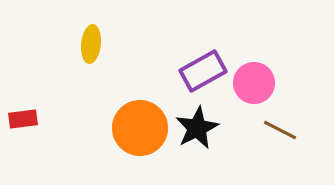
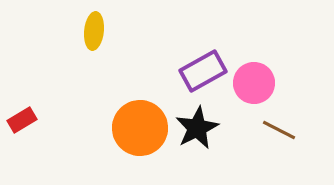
yellow ellipse: moved 3 px right, 13 px up
red rectangle: moved 1 px left, 1 px down; rotated 24 degrees counterclockwise
brown line: moved 1 px left
